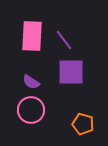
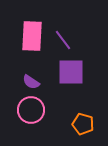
purple line: moved 1 px left
